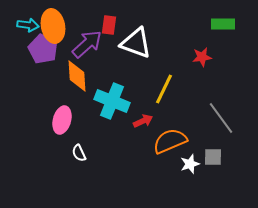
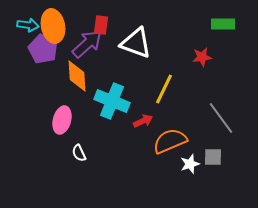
red rectangle: moved 8 px left
